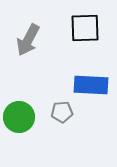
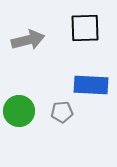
gray arrow: rotated 132 degrees counterclockwise
green circle: moved 6 px up
